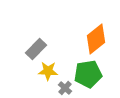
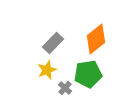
gray rectangle: moved 17 px right, 6 px up
yellow star: moved 1 px left, 1 px up; rotated 24 degrees counterclockwise
